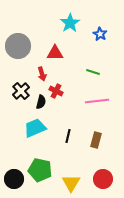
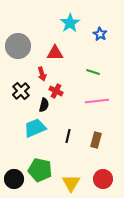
black semicircle: moved 3 px right, 3 px down
